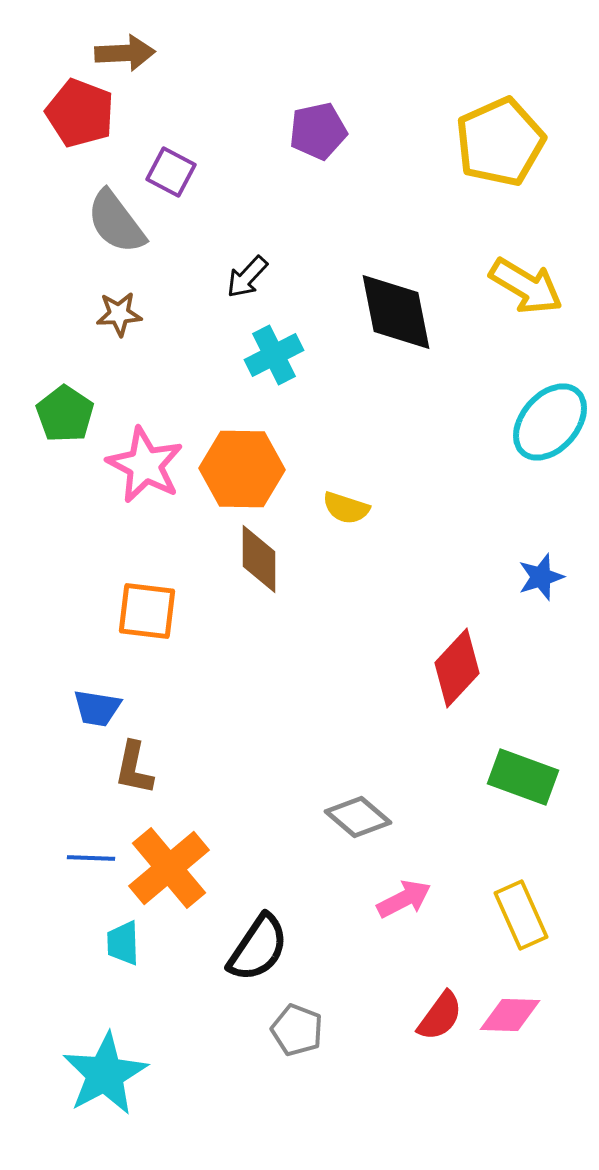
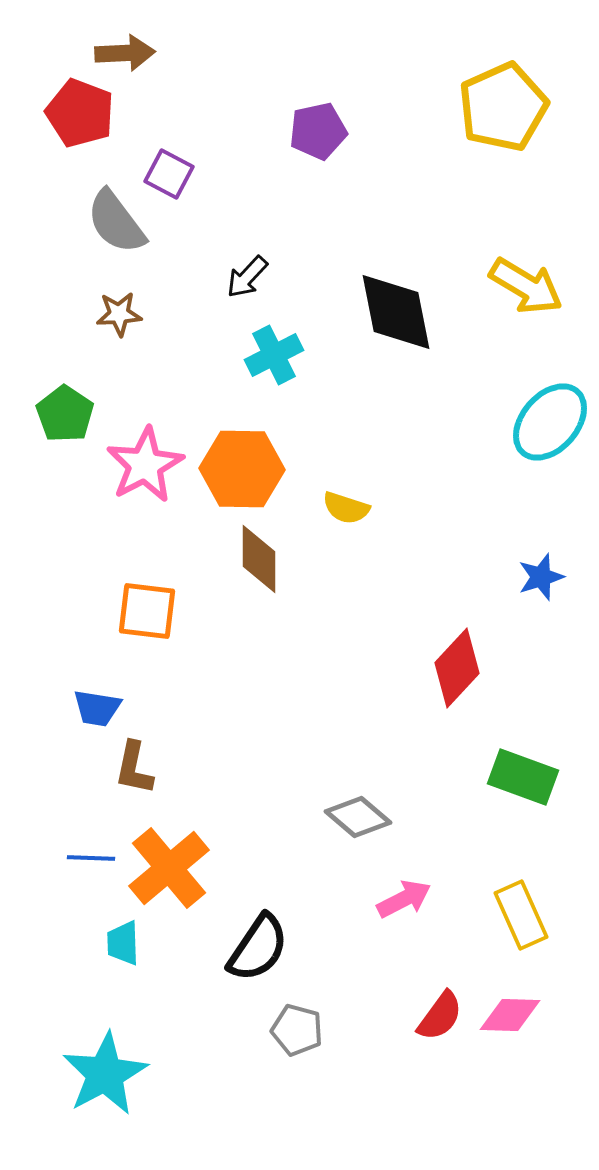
yellow pentagon: moved 3 px right, 35 px up
purple square: moved 2 px left, 2 px down
pink star: rotated 16 degrees clockwise
gray pentagon: rotated 6 degrees counterclockwise
